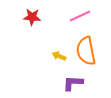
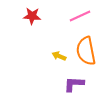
red star: moved 1 px up
purple L-shape: moved 1 px right, 1 px down
